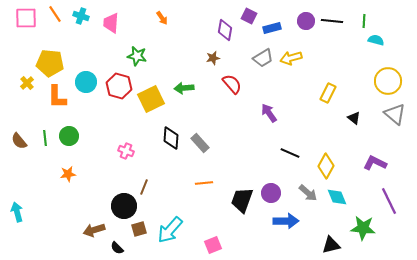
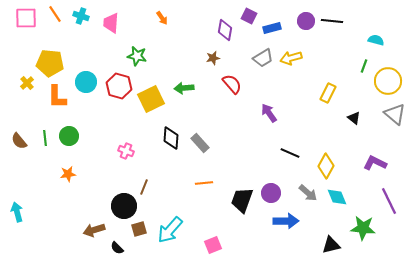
green line at (364, 21): moved 45 px down; rotated 16 degrees clockwise
